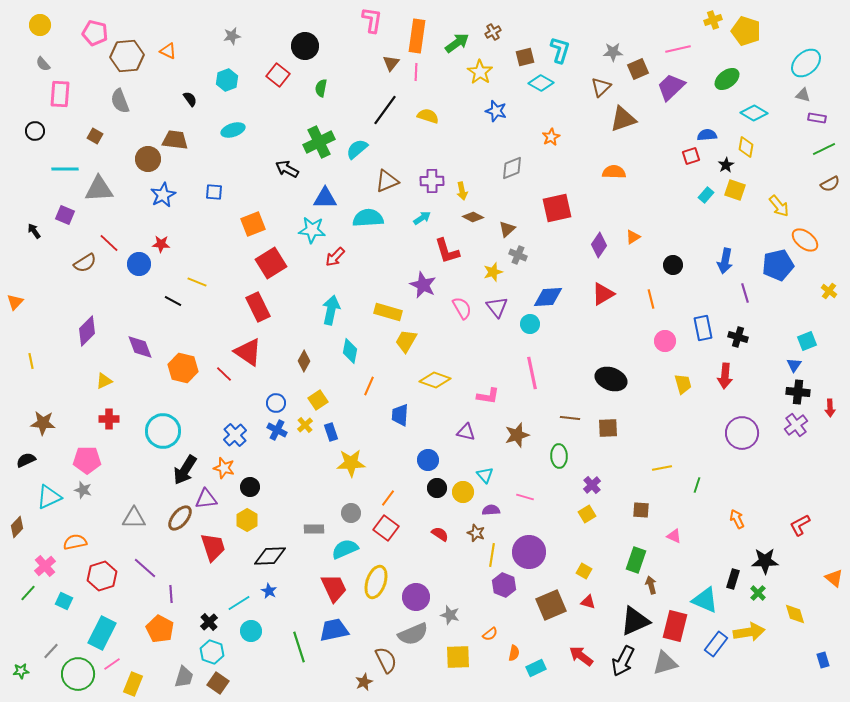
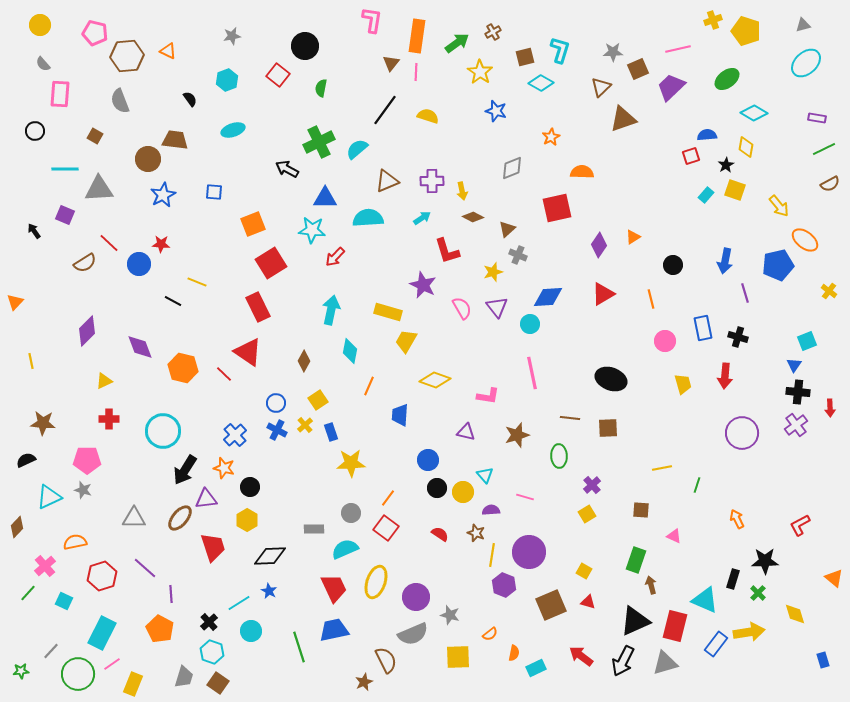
gray triangle at (803, 95): moved 70 px up; rotated 28 degrees counterclockwise
orange semicircle at (614, 172): moved 32 px left
